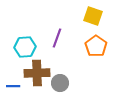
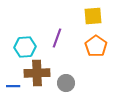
yellow square: rotated 24 degrees counterclockwise
gray circle: moved 6 px right
